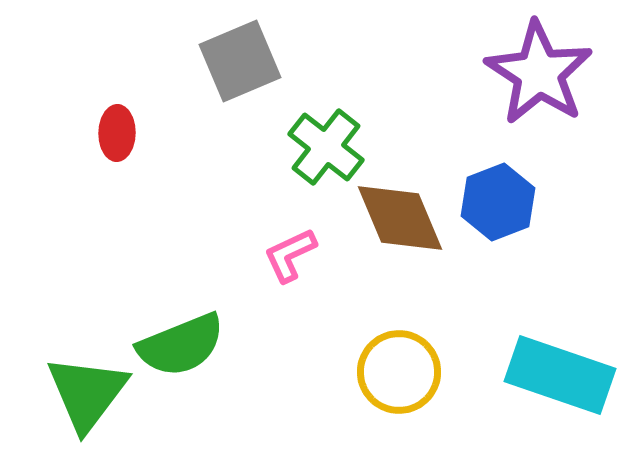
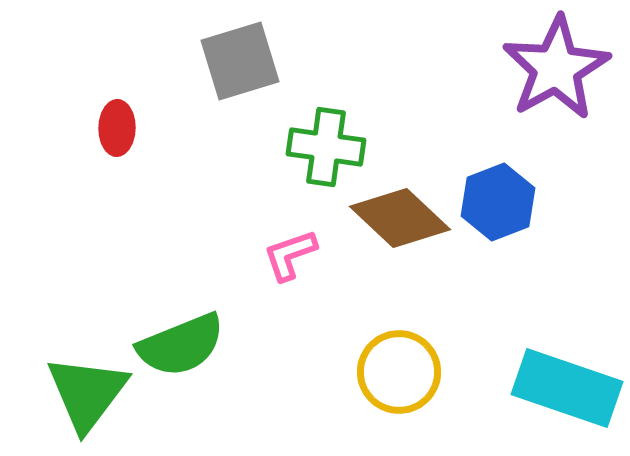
gray square: rotated 6 degrees clockwise
purple star: moved 17 px right, 5 px up; rotated 10 degrees clockwise
red ellipse: moved 5 px up
green cross: rotated 30 degrees counterclockwise
brown diamond: rotated 24 degrees counterclockwise
pink L-shape: rotated 6 degrees clockwise
cyan rectangle: moved 7 px right, 13 px down
